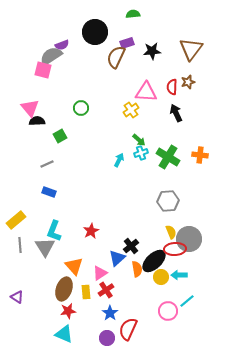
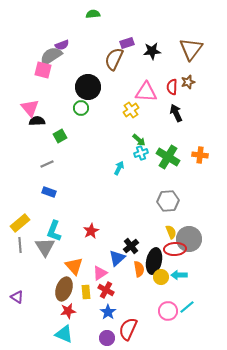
green semicircle at (133, 14): moved 40 px left
black circle at (95, 32): moved 7 px left, 55 px down
brown semicircle at (116, 57): moved 2 px left, 2 px down
cyan arrow at (119, 160): moved 8 px down
yellow rectangle at (16, 220): moved 4 px right, 3 px down
black ellipse at (154, 261): rotated 35 degrees counterclockwise
orange semicircle at (137, 269): moved 2 px right
red cross at (106, 290): rotated 28 degrees counterclockwise
cyan line at (187, 301): moved 6 px down
blue star at (110, 313): moved 2 px left, 1 px up
